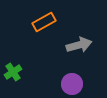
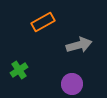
orange rectangle: moved 1 px left
green cross: moved 6 px right, 2 px up
